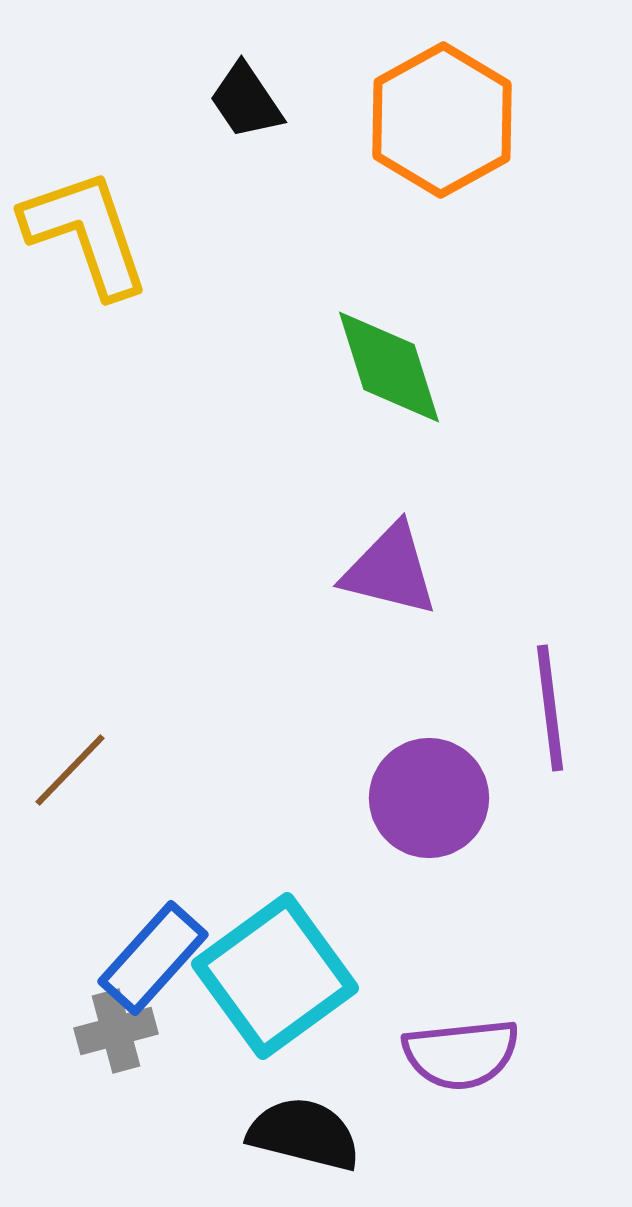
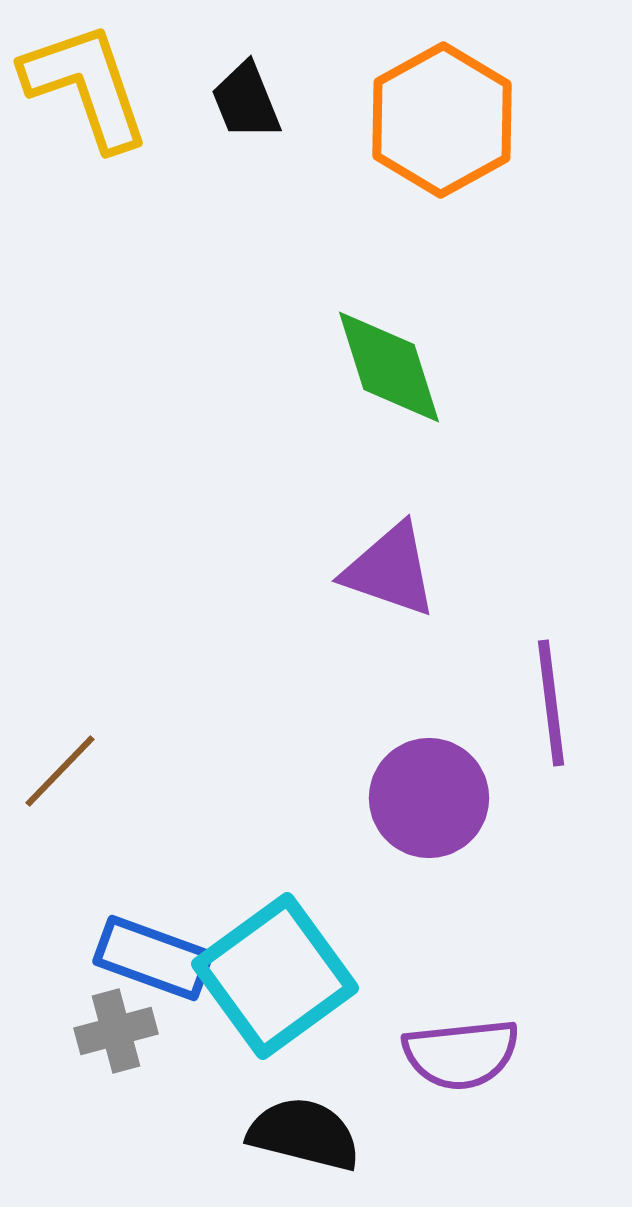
black trapezoid: rotated 12 degrees clockwise
yellow L-shape: moved 147 px up
purple triangle: rotated 5 degrees clockwise
purple line: moved 1 px right, 5 px up
brown line: moved 10 px left, 1 px down
blue rectangle: rotated 68 degrees clockwise
